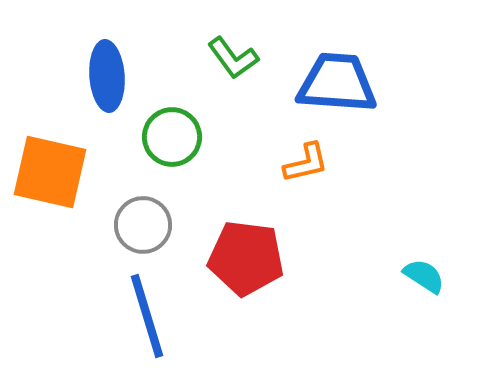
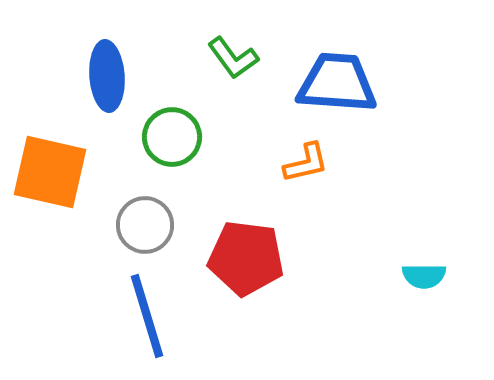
gray circle: moved 2 px right
cyan semicircle: rotated 147 degrees clockwise
